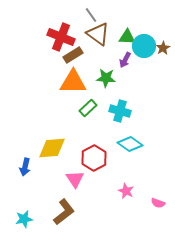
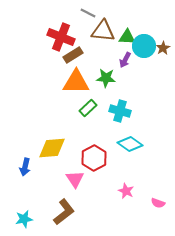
gray line: moved 3 px left, 2 px up; rotated 28 degrees counterclockwise
brown triangle: moved 5 px right, 3 px up; rotated 30 degrees counterclockwise
orange triangle: moved 3 px right
